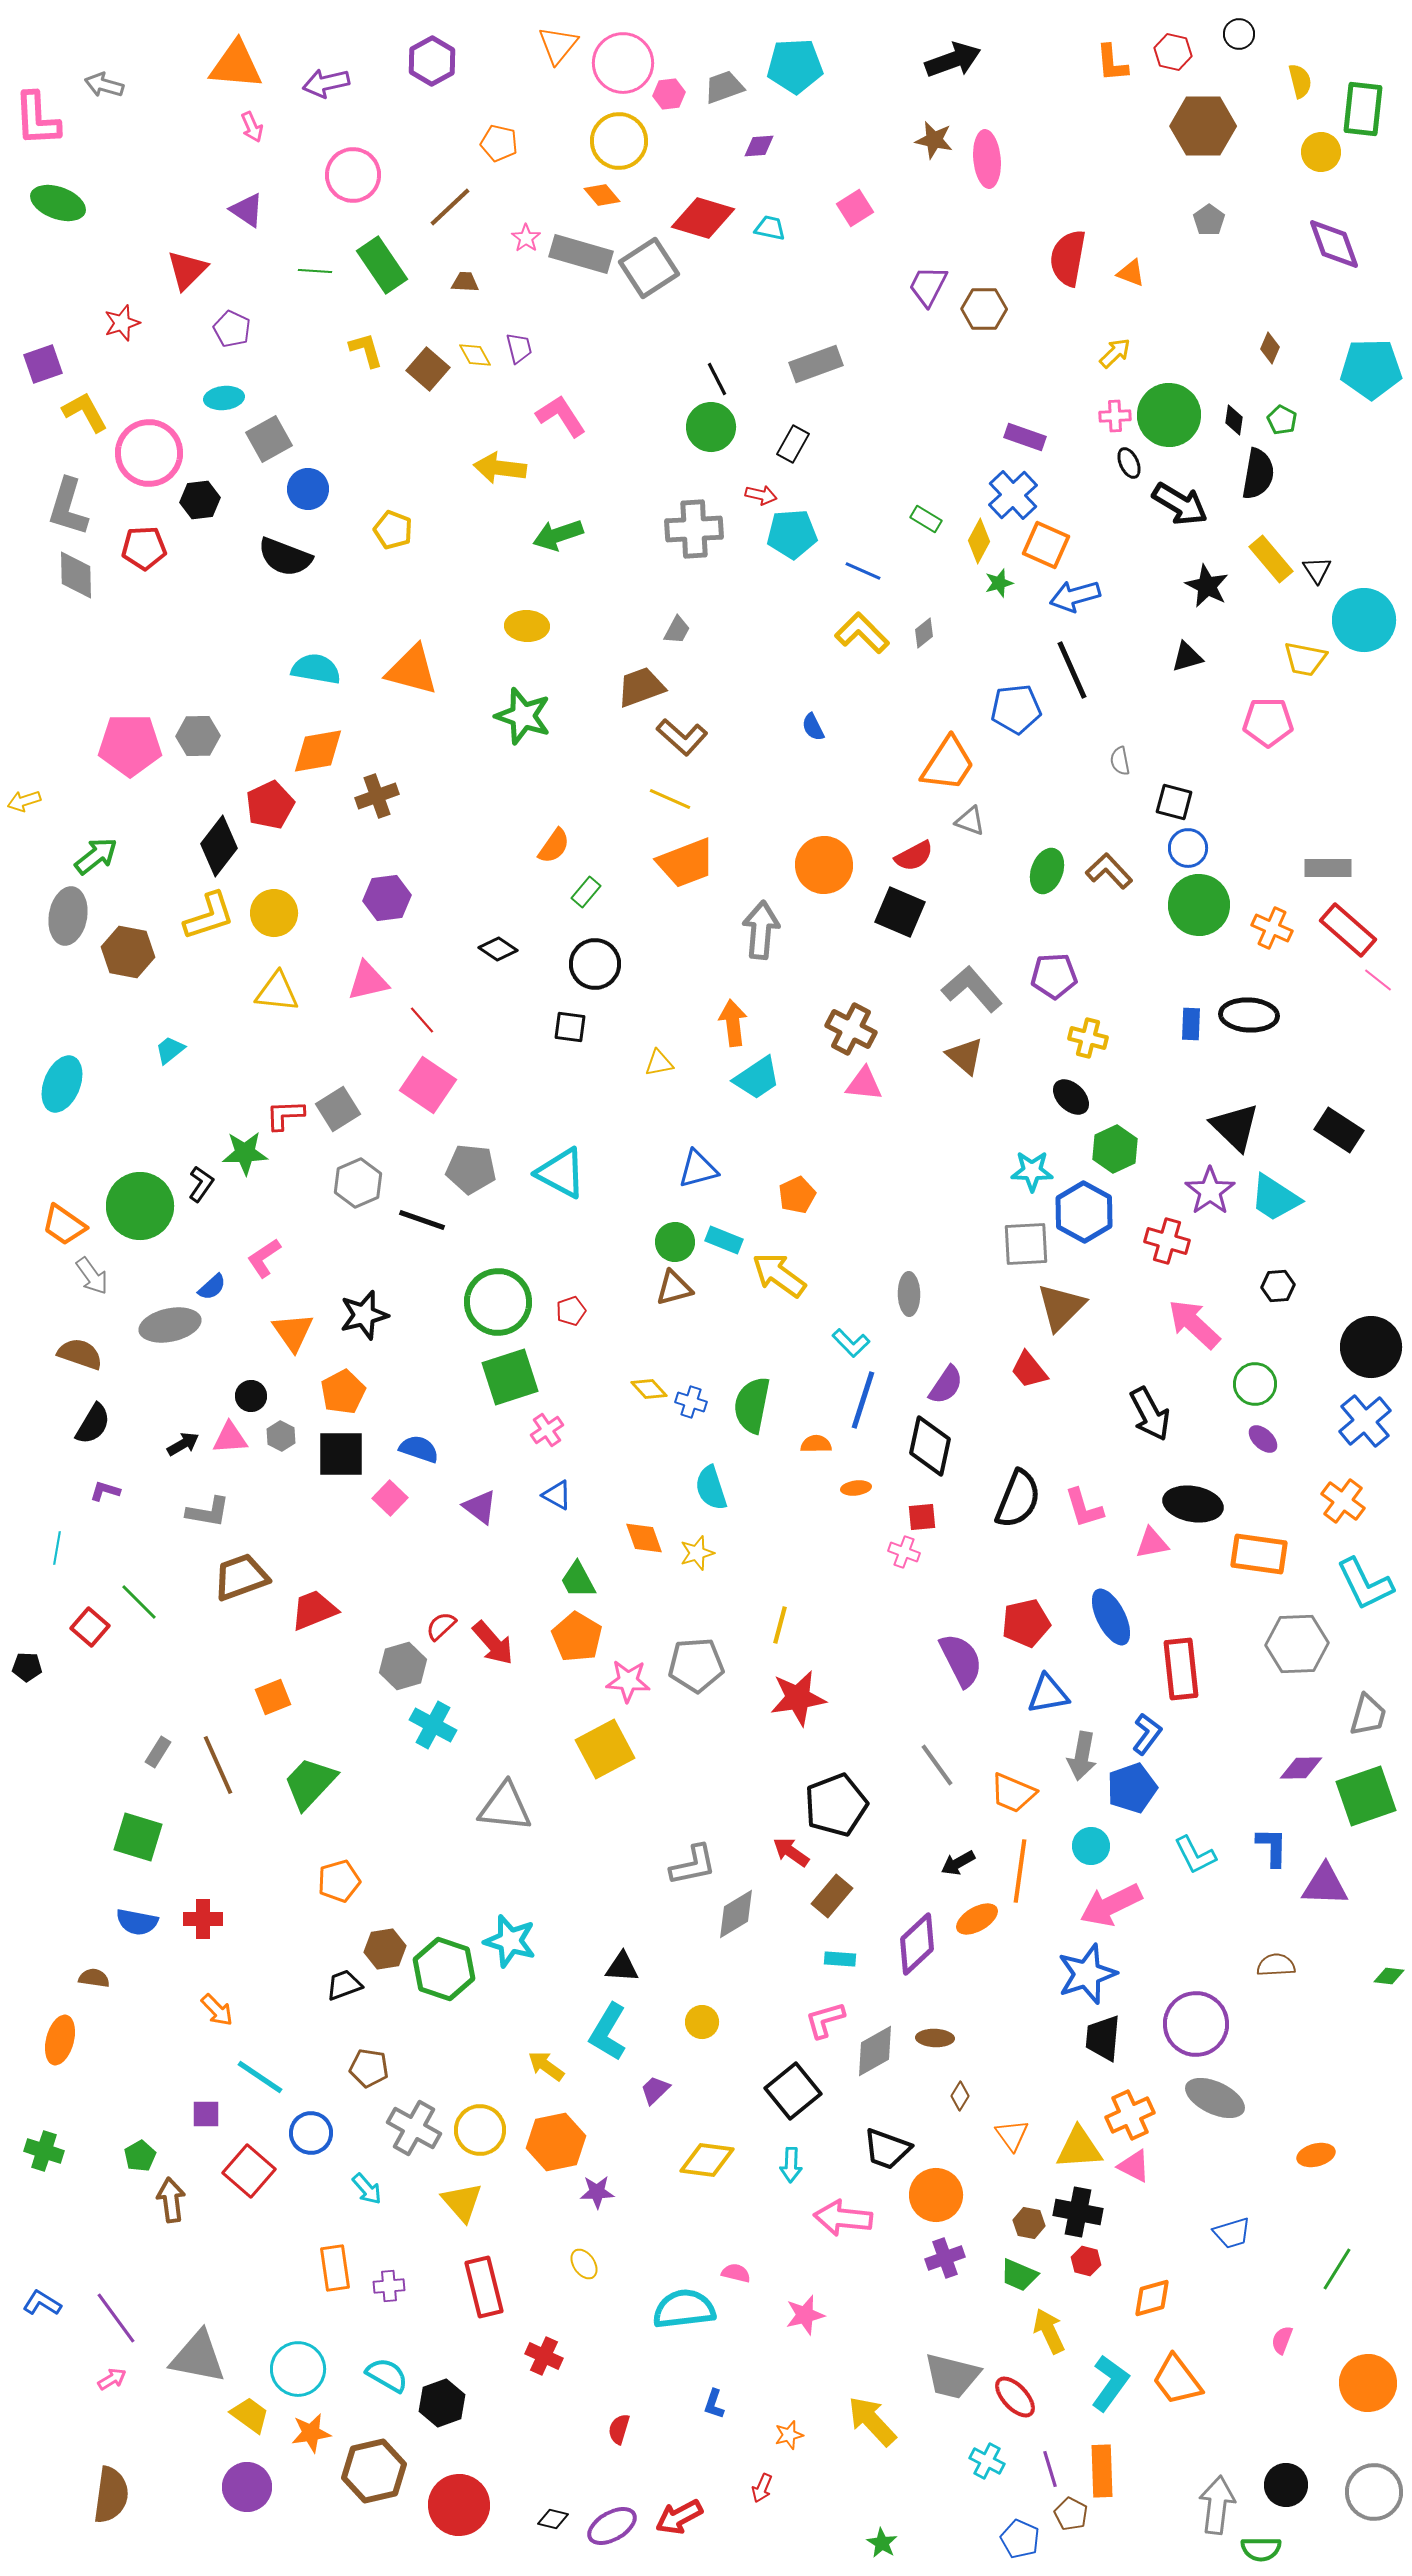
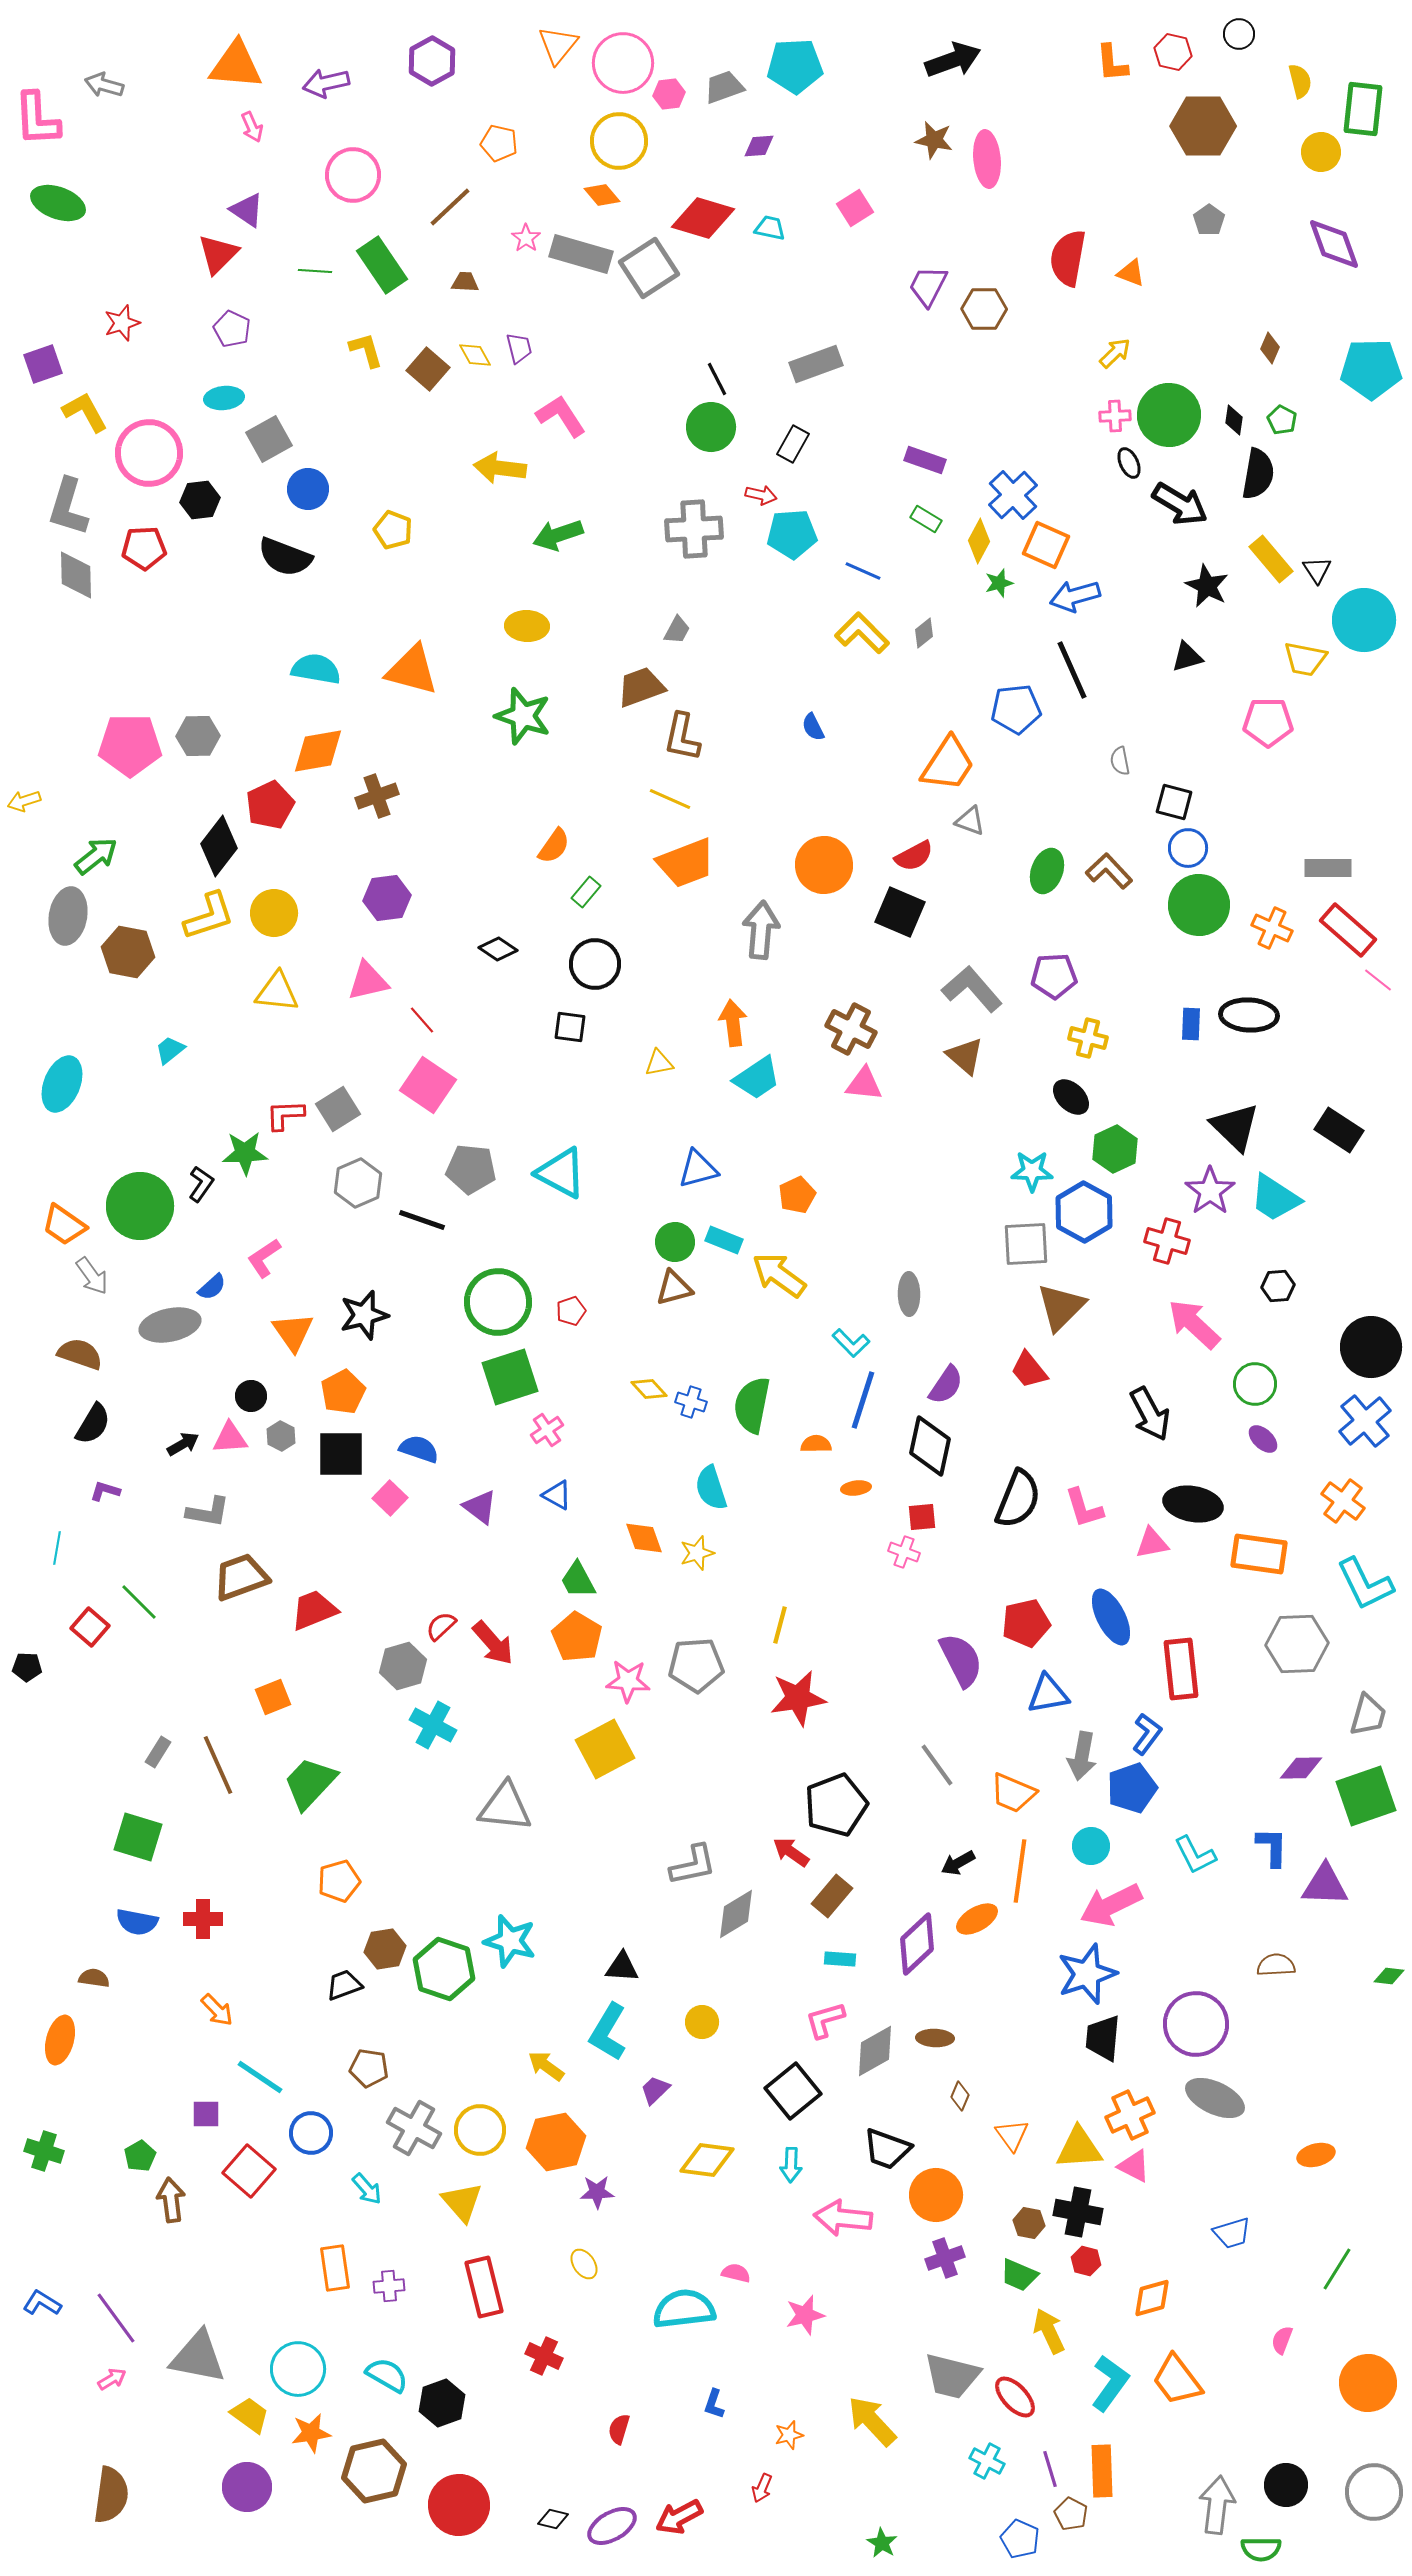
red triangle at (187, 270): moved 31 px right, 16 px up
purple rectangle at (1025, 437): moved 100 px left, 23 px down
brown L-shape at (682, 737): rotated 60 degrees clockwise
brown diamond at (960, 2096): rotated 8 degrees counterclockwise
